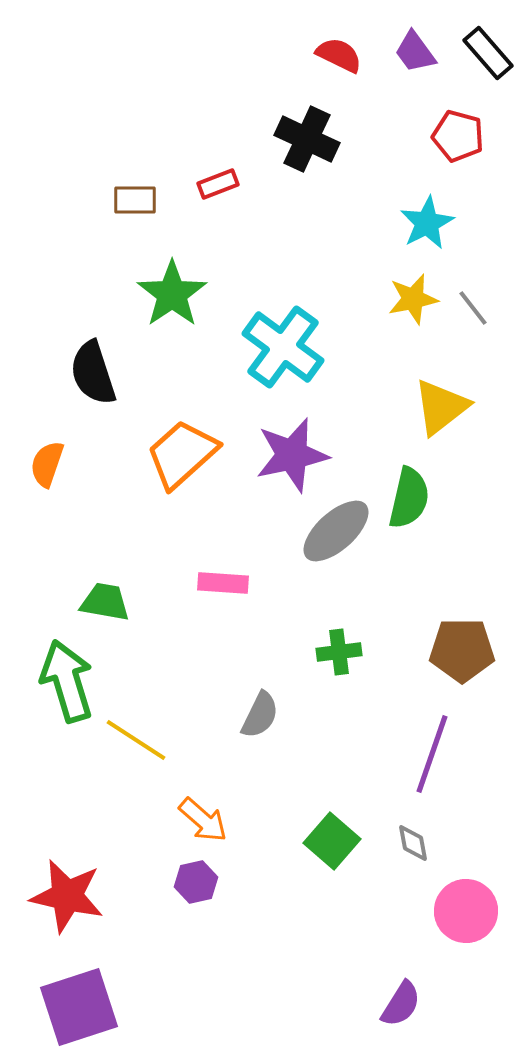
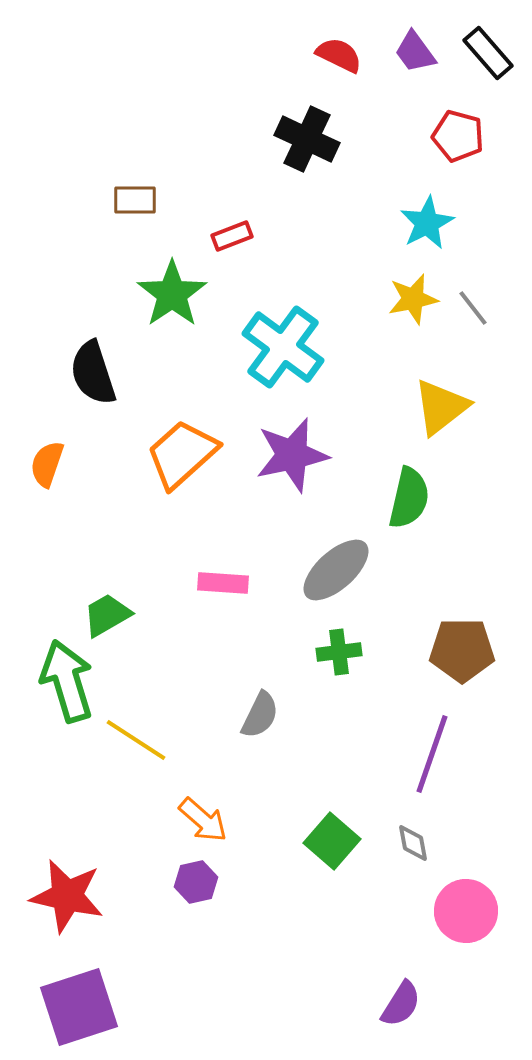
red rectangle: moved 14 px right, 52 px down
gray ellipse: moved 39 px down
green trapezoid: moved 2 px right, 13 px down; rotated 40 degrees counterclockwise
